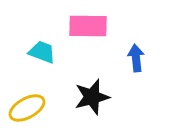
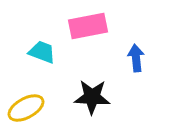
pink rectangle: rotated 12 degrees counterclockwise
black star: rotated 18 degrees clockwise
yellow ellipse: moved 1 px left
